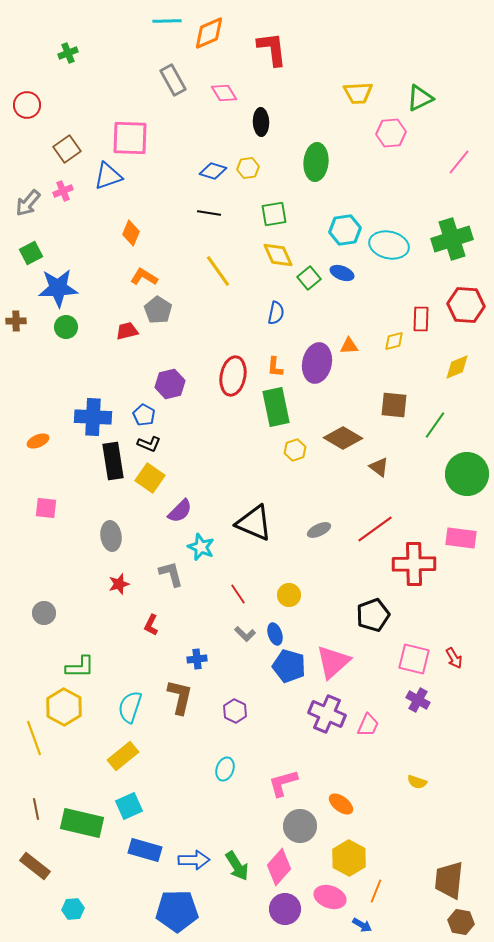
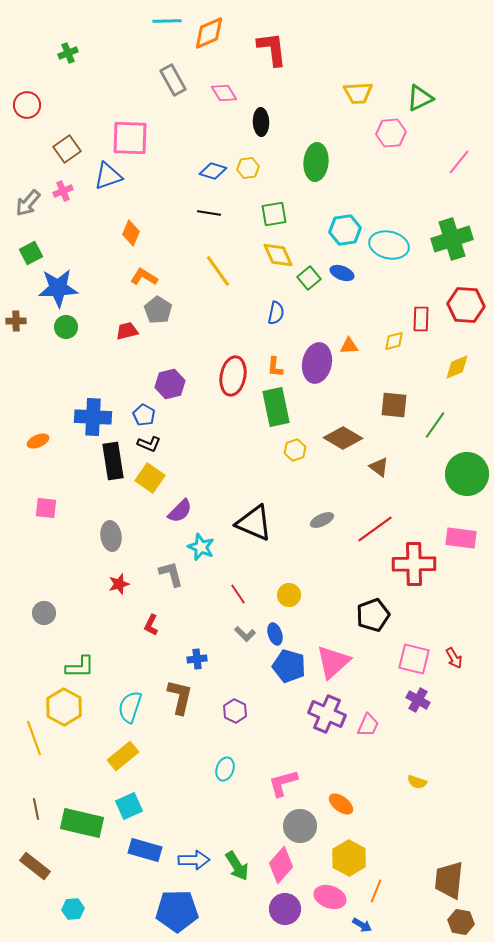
gray ellipse at (319, 530): moved 3 px right, 10 px up
pink diamond at (279, 867): moved 2 px right, 2 px up
